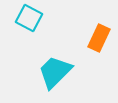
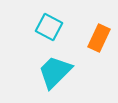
cyan square: moved 20 px right, 9 px down
